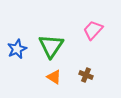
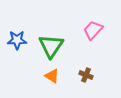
blue star: moved 9 px up; rotated 24 degrees clockwise
orange triangle: moved 2 px left, 1 px up
